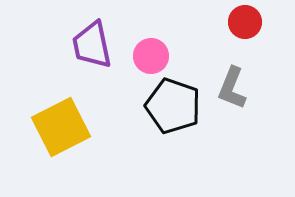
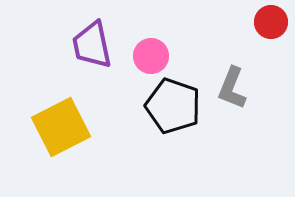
red circle: moved 26 px right
